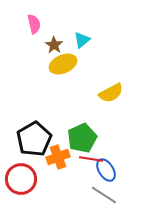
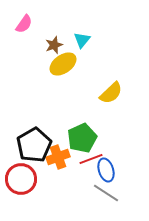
pink semicircle: moved 10 px left; rotated 48 degrees clockwise
cyan triangle: rotated 12 degrees counterclockwise
brown star: rotated 18 degrees clockwise
yellow ellipse: rotated 12 degrees counterclockwise
yellow semicircle: rotated 15 degrees counterclockwise
black pentagon: moved 6 px down
red line: rotated 30 degrees counterclockwise
blue ellipse: rotated 15 degrees clockwise
gray line: moved 2 px right, 2 px up
